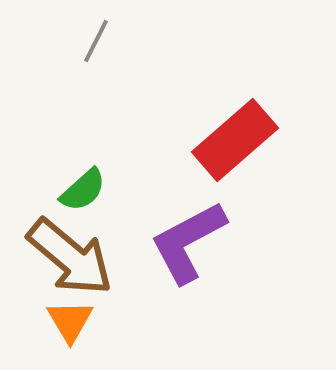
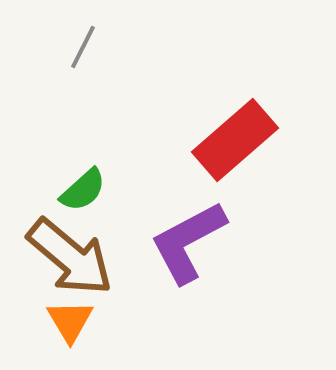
gray line: moved 13 px left, 6 px down
